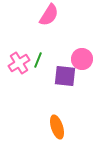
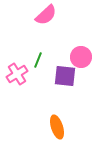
pink semicircle: moved 3 px left; rotated 15 degrees clockwise
pink circle: moved 1 px left, 2 px up
pink cross: moved 2 px left, 11 px down
